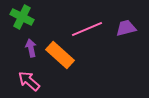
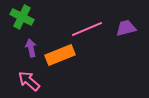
orange rectangle: rotated 64 degrees counterclockwise
